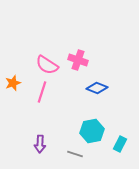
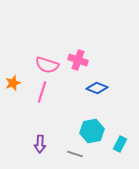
pink semicircle: rotated 15 degrees counterclockwise
